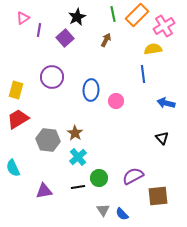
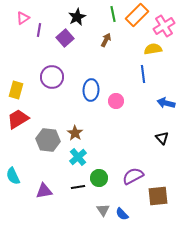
cyan semicircle: moved 8 px down
